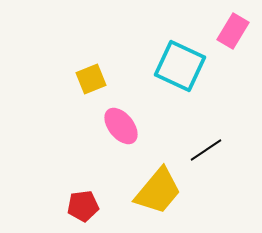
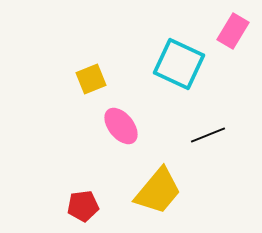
cyan square: moved 1 px left, 2 px up
black line: moved 2 px right, 15 px up; rotated 12 degrees clockwise
